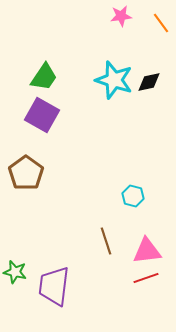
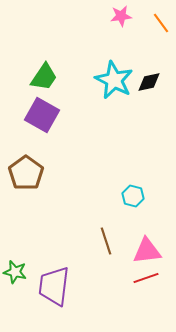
cyan star: rotated 9 degrees clockwise
